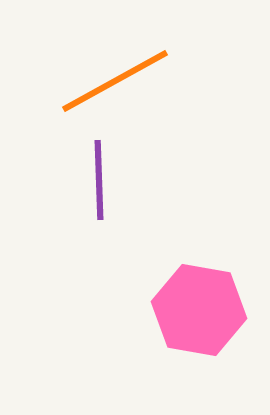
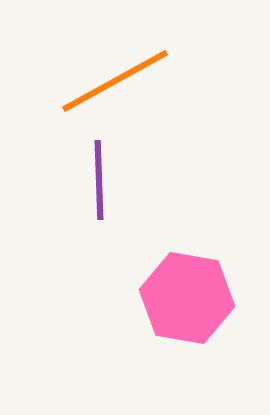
pink hexagon: moved 12 px left, 12 px up
